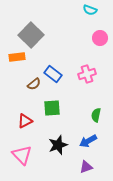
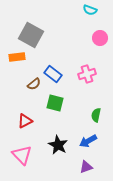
gray square: rotated 15 degrees counterclockwise
green square: moved 3 px right, 5 px up; rotated 18 degrees clockwise
black star: rotated 24 degrees counterclockwise
